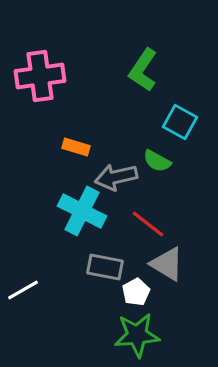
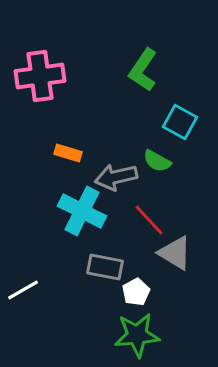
orange rectangle: moved 8 px left, 6 px down
red line: moved 1 px right, 4 px up; rotated 9 degrees clockwise
gray triangle: moved 8 px right, 11 px up
